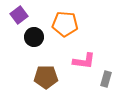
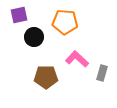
purple square: rotated 24 degrees clockwise
orange pentagon: moved 2 px up
pink L-shape: moved 7 px left, 2 px up; rotated 145 degrees counterclockwise
gray rectangle: moved 4 px left, 6 px up
